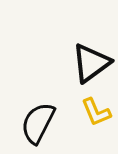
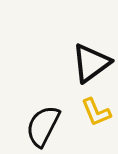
black semicircle: moved 5 px right, 3 px down
